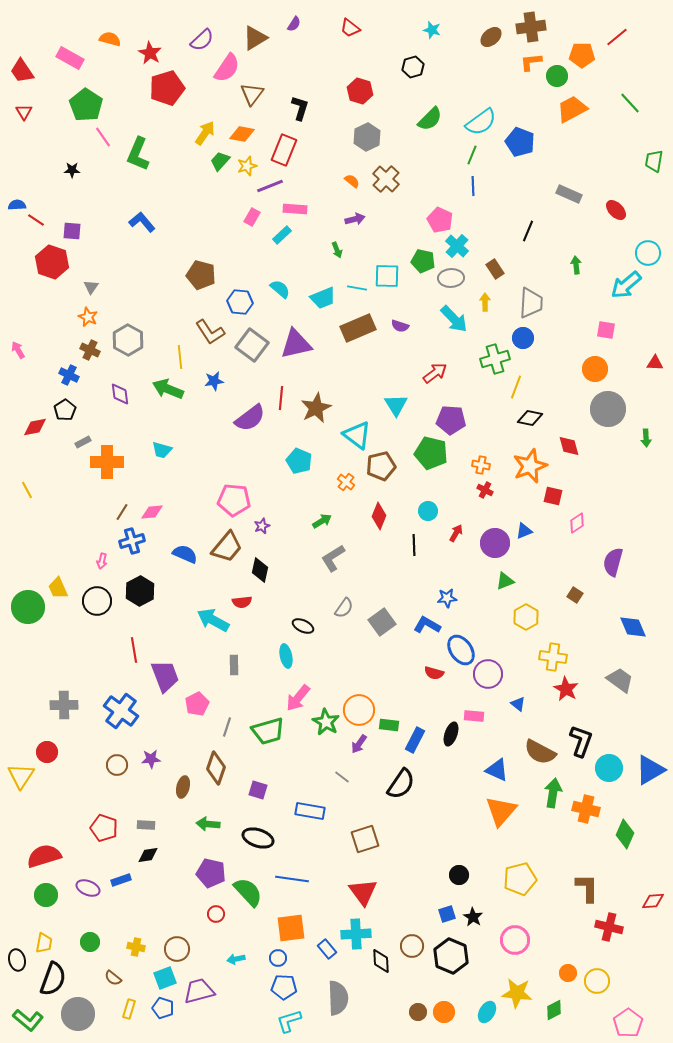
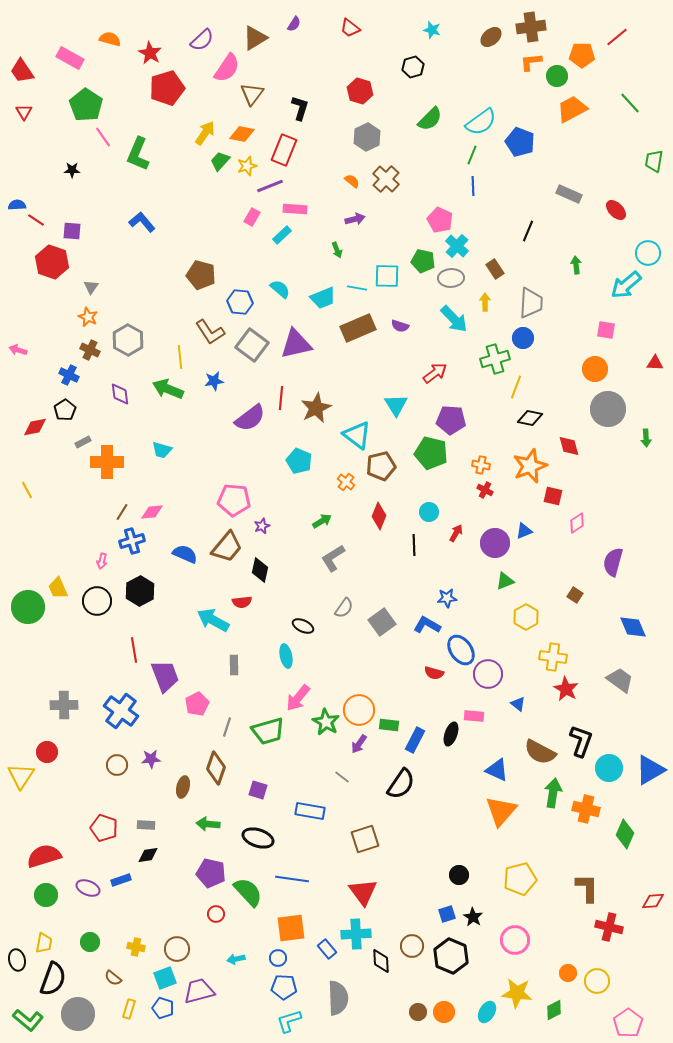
pink arrow at (18, 350): rotated 42 degrees counterclockwise
cyan circle at (428, 511): moved 1 px right, 1 px down
